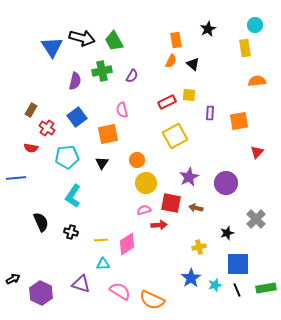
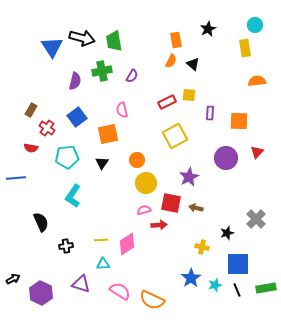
green trapezoid at (114, 41): rotated 20 degrees clockwise
orange square at (239, 121): rotated 12 degrees clockwise
purple circle at (226, 183): moved 25 px up
black cross at (71, 232): moved 5 px left, 14 px down; rotated 24 degrees counterclockwise
yellow cross at (199, 247): moved 3 px right; rotated 24 degrees clockwise
